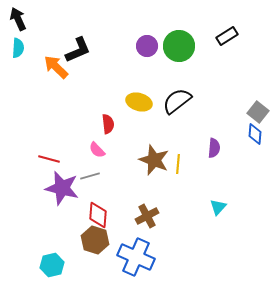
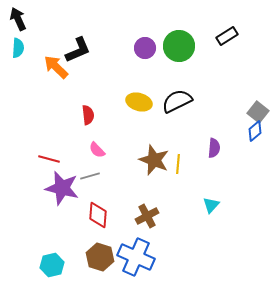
purple circle: moved 2 px left, 2 px down
black semicircle: rotated 12 degrees clockwise
red semicircle: moved 20 px left, 9 px up
blue diamond: moved 3 px up; rotated 45 degrees clockwise
cyan triangle: moved 7 px left, 2 px up
brown hexagon: moved 5 px right, 17 px down
